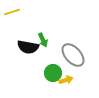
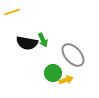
black semicircle: moved 1 px left, 4 px up
